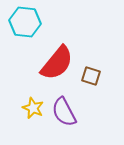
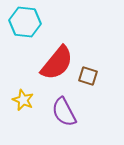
brown square: moved 3 px left
yellow star: moved 10 px left, 8 px up
